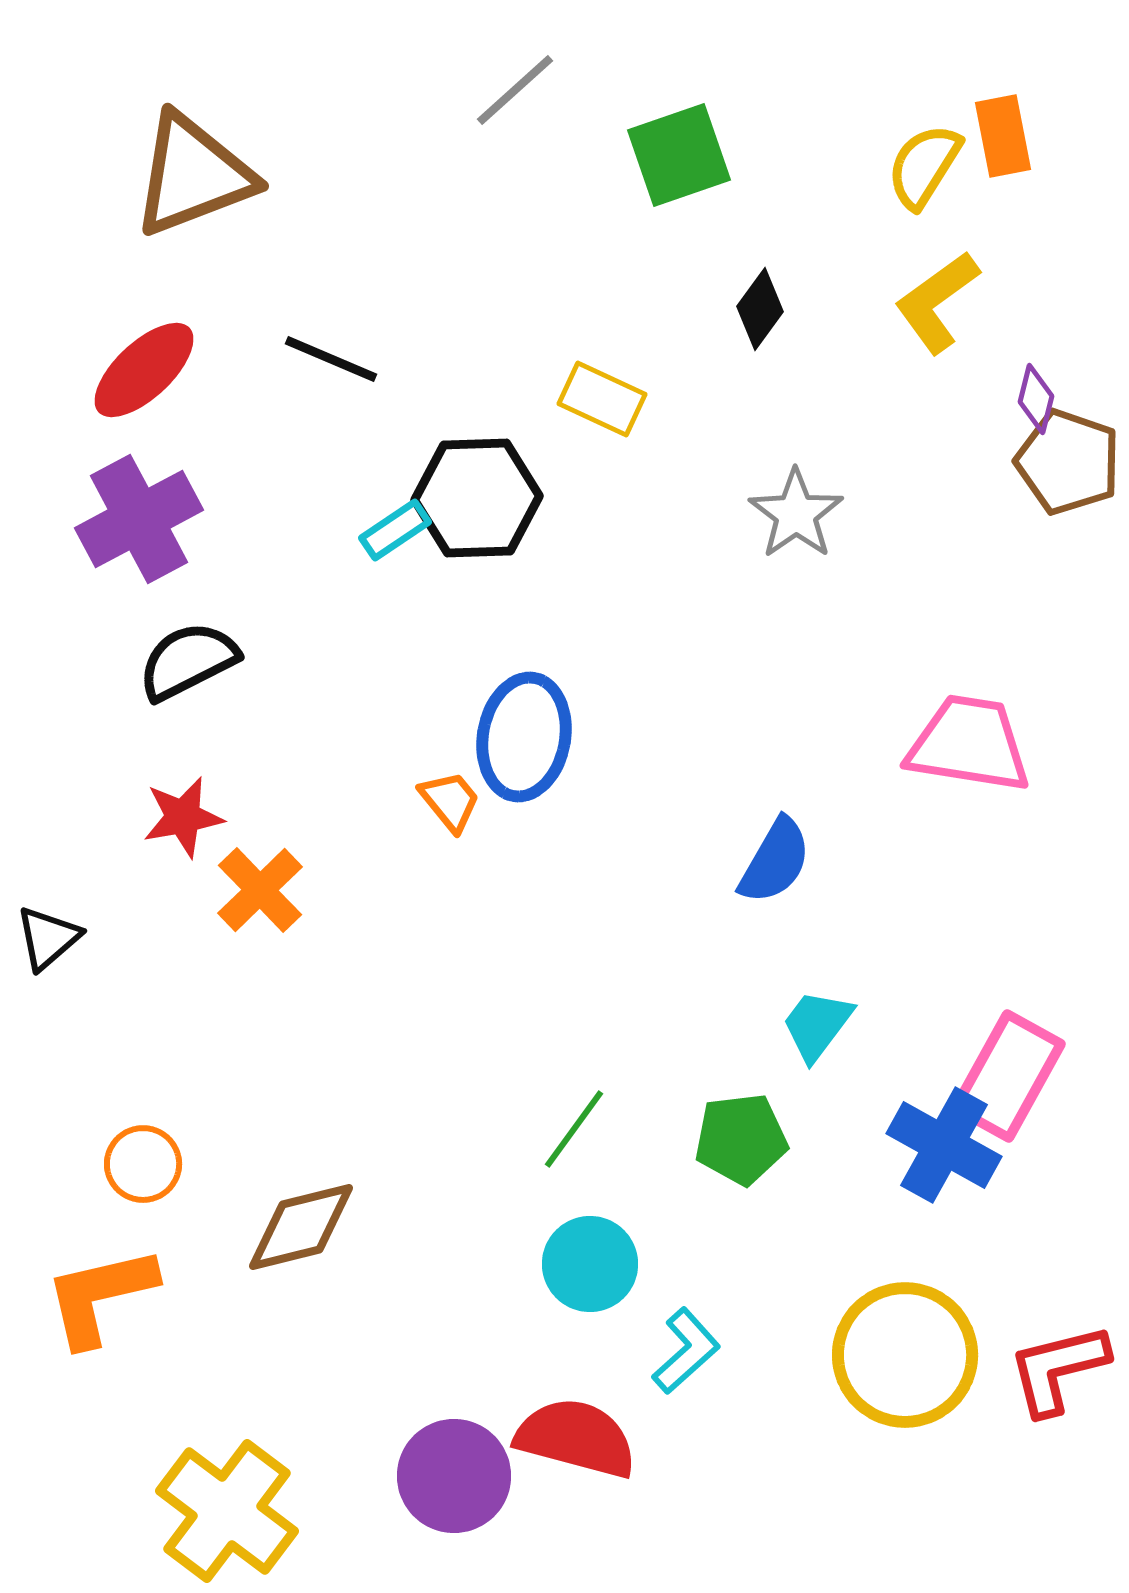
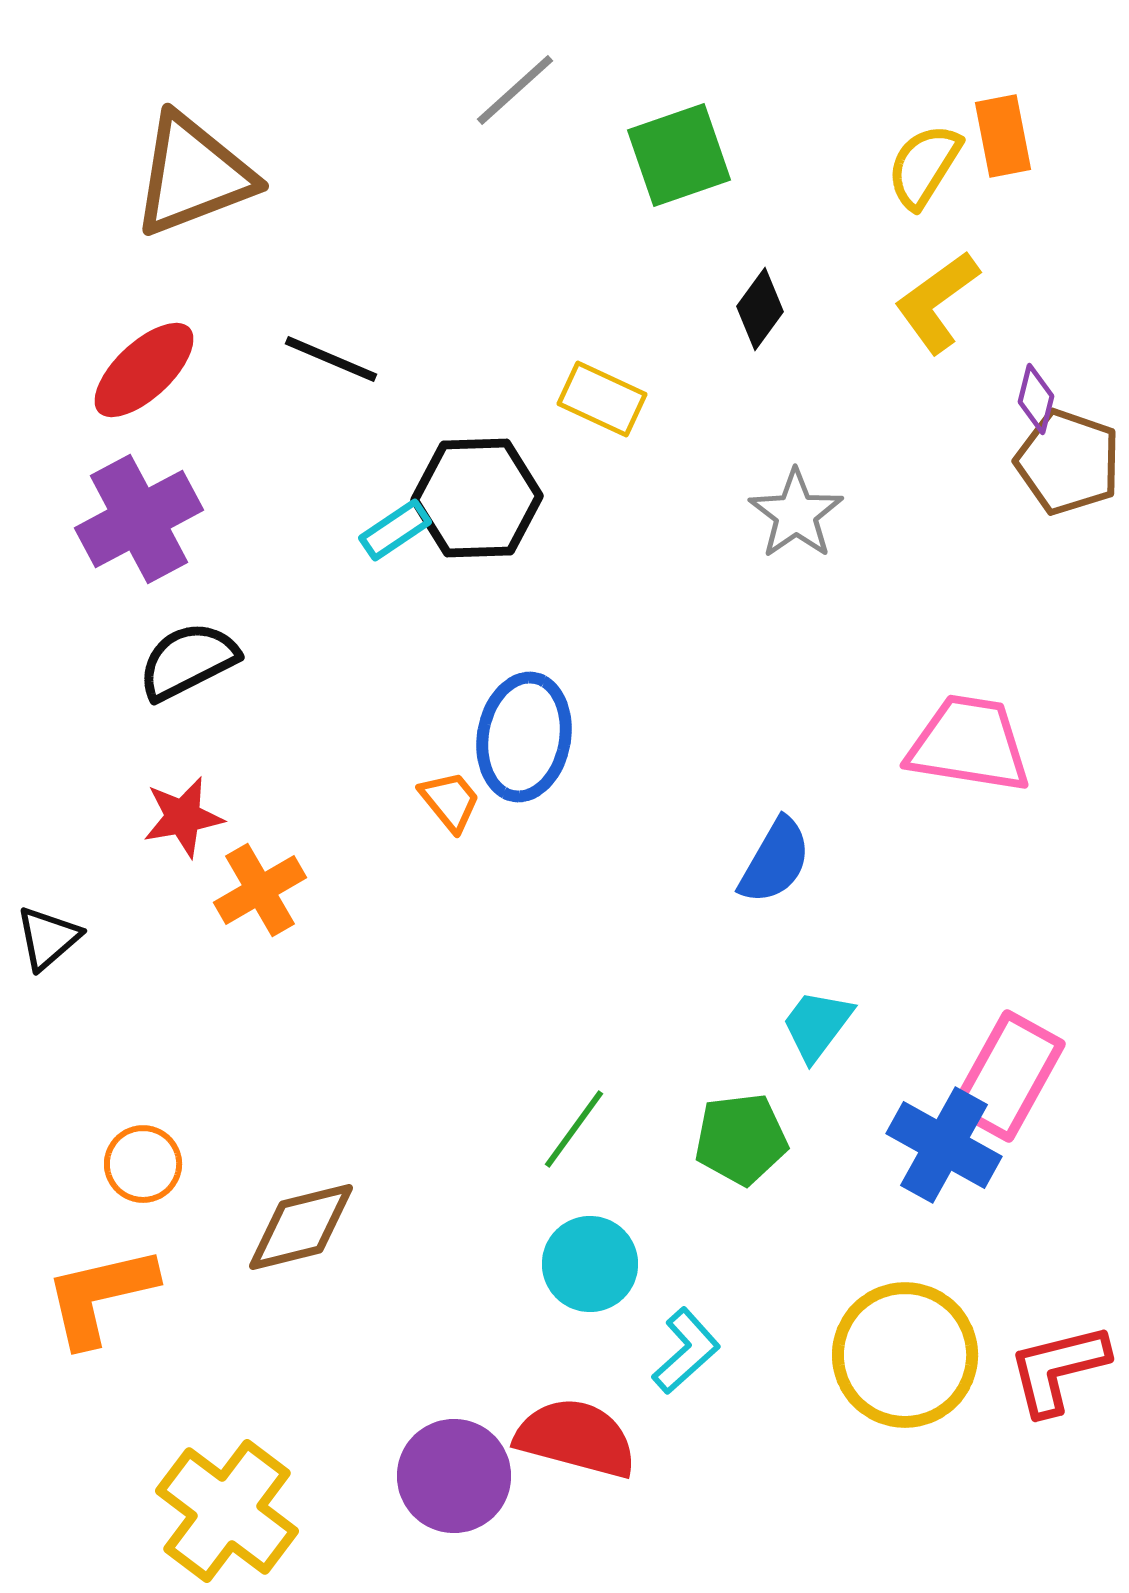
orange cross: rotated 14 degrees clockwise
